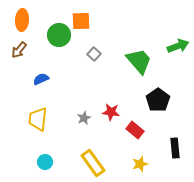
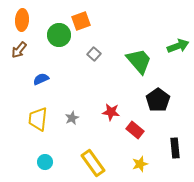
orange square: rotated 18 degrees counterclockwise
gray star: moved 12 px left
